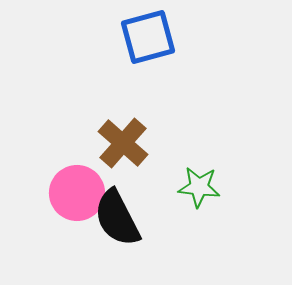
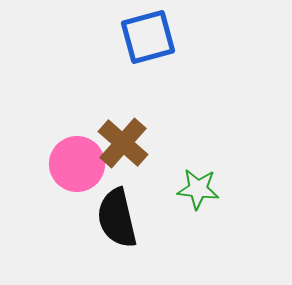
green star: moved 1 px left, 2 px down
pink circle: moved 29 px up
black semicircle: rotated 14 degrees clockwise
